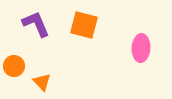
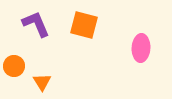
orange triangle: rotated 12 degrees clockwise
